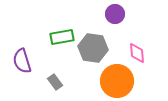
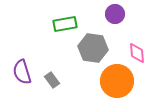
green rectangle: moved 3 px right, 13 px up
purple semicircle: moved 11 px down
gray rectangle: moved 3 px left, 2 px up
